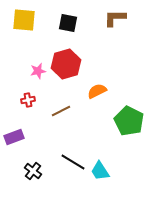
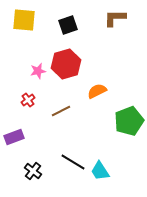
black square: moved 2 px down; rotated 30 degrees counterclockwise
red cross: rotated 24 degrees counterclockwise
green pentagon: rotated 24 degrees clockwise
